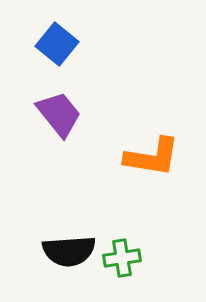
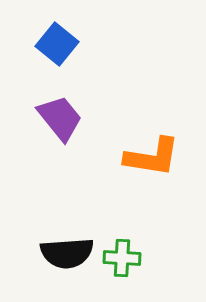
purple trapezoid: moved 1 px right, 4 px down
black semicircle: moved 2 px left, 2 px down
green cross: rotated 12 degrees clockwise
